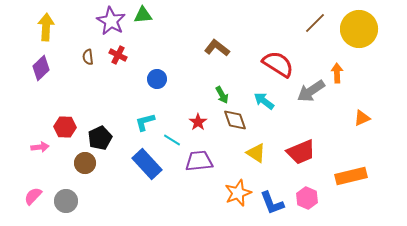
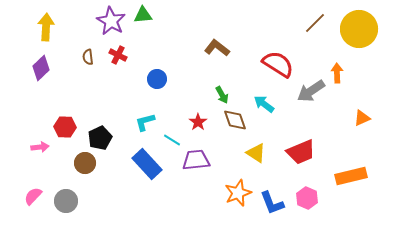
cyan arrow: moved 3 px down
purple trapezoid: moved 3 px left, 1 px up
